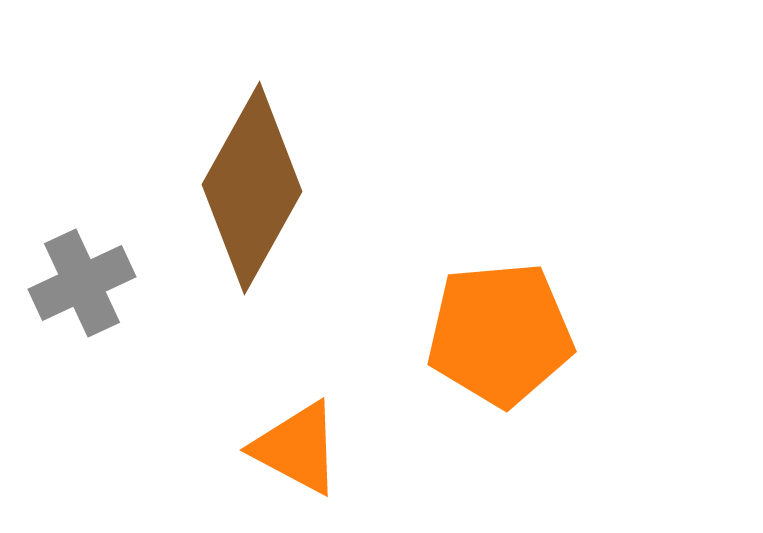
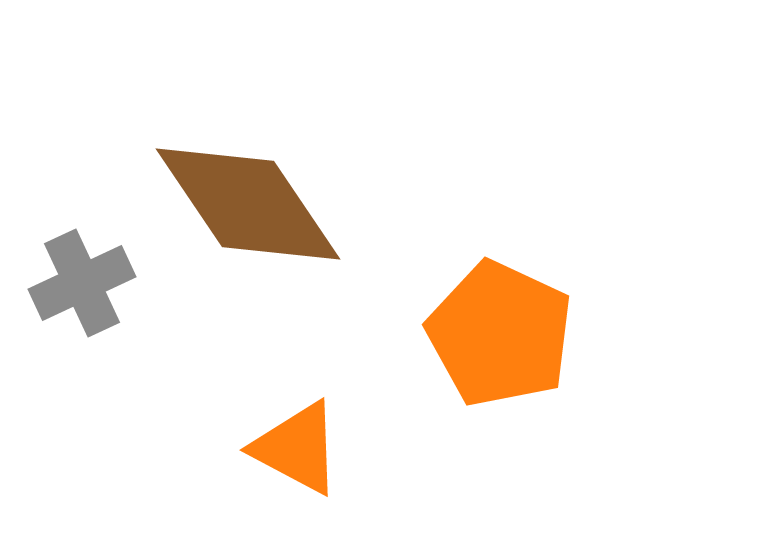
brown diamond: moved 4 px left, 16 px down; rotated 63 degrees counterclockwise
orange pentagon: rotated 30 degrees clockwise
